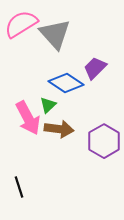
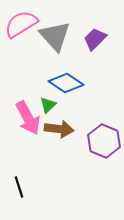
gray triangle: moved 2 px down
purple trapezoid: moved 29 px up
purple hexagon: rotated 8 degrees counterclockwise
